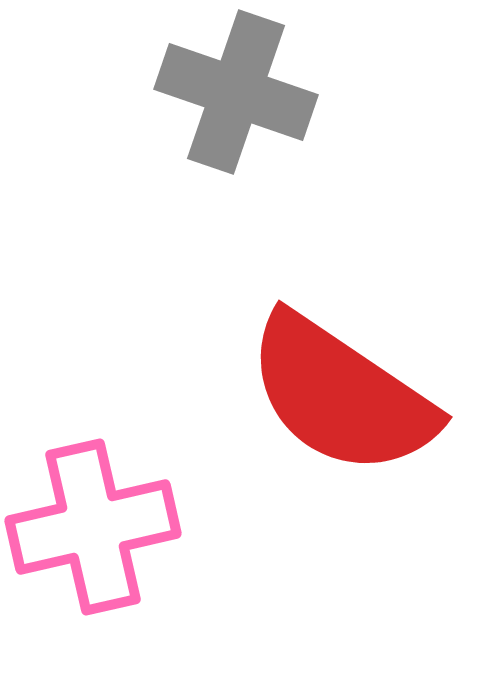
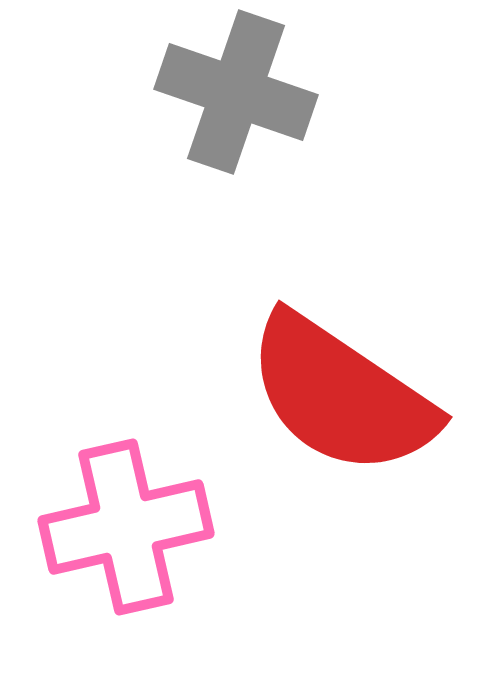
pink cross: moved 33 px right
